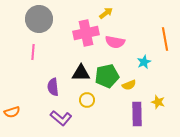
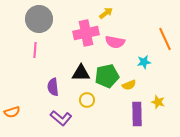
orange line: rotated 15 degrees counterclockwise
pink line: moved 2 px right, 2 px up
cyan star: rotated 16 degrees clockwise
